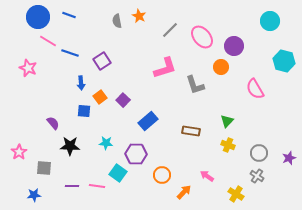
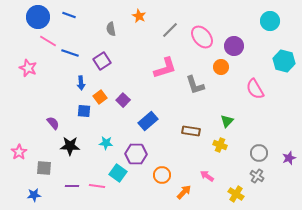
gray semicircle at (117, 21): moved 6 px left, 8 px down
yellow cross at (228, 145): moved 8 px left
